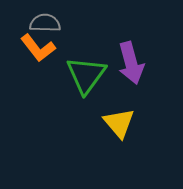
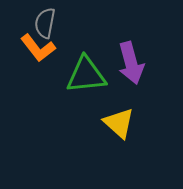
gray semicircle: rotated 80 degrees counterclockwise
green triangle: rotated 48 degrees clockwise
yellow triangle: rotated 8 degrees counterclockwise
